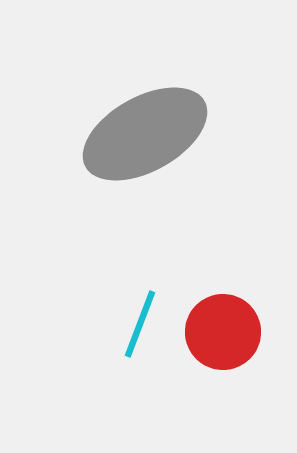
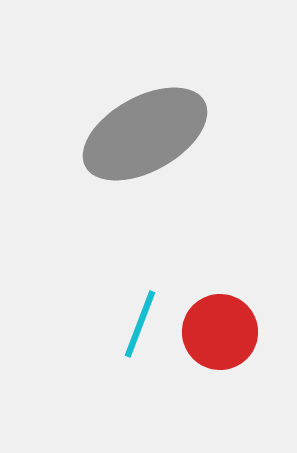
red circle: moved 3 px left
